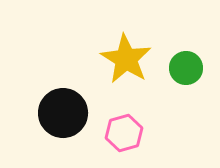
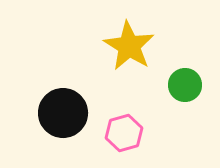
yellow star: moved 3 px right, 13 px up
green circle: moved 1 px left, 17 px down
